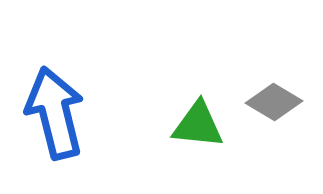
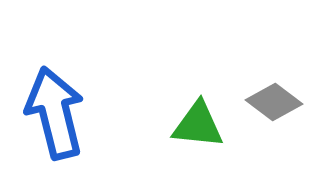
gray diamond: rotated 6 degrees clockwise
